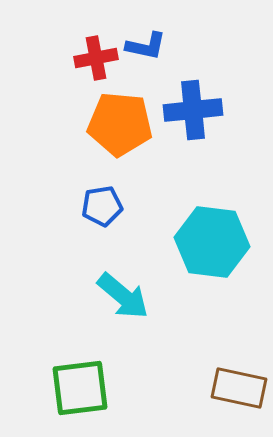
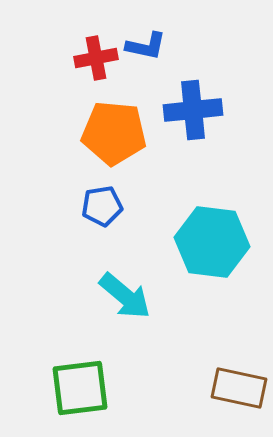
orange pentagon: moved 6 px left, 9 px down
cyan arrow: moved 2 px right
